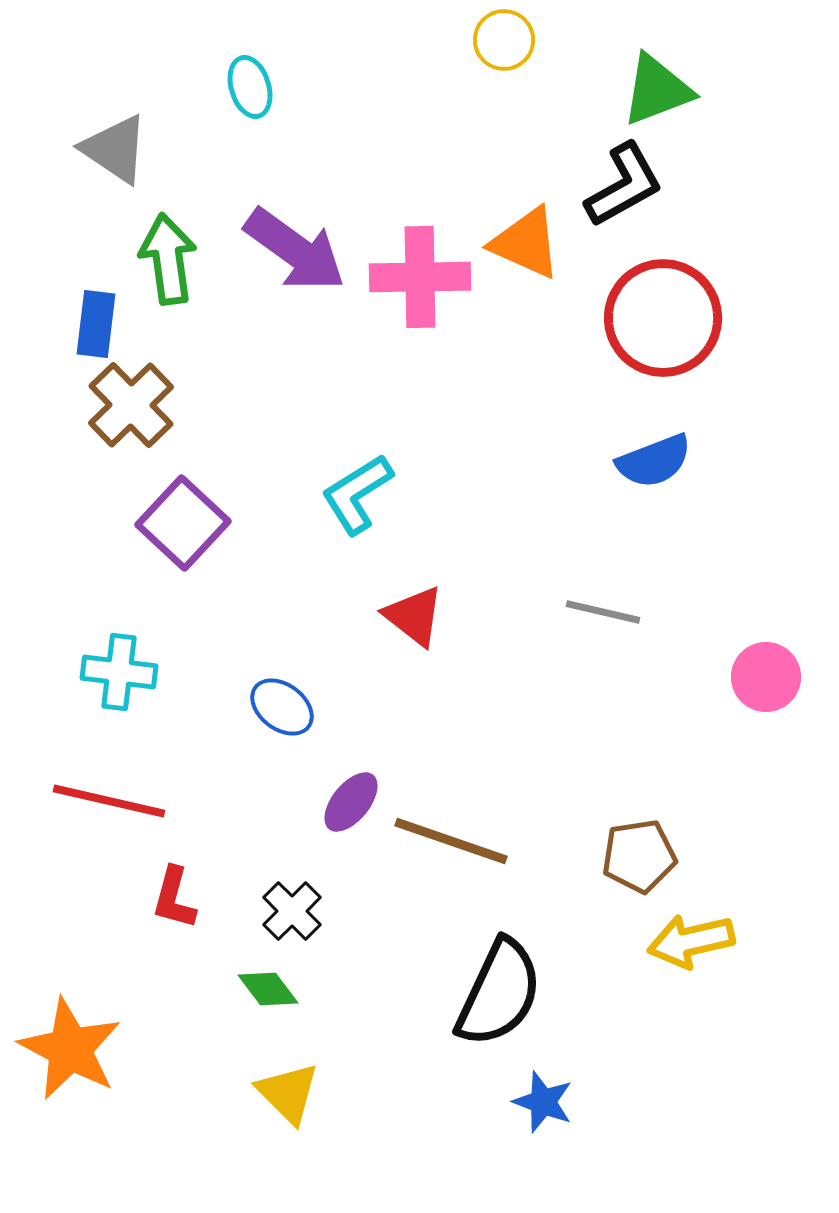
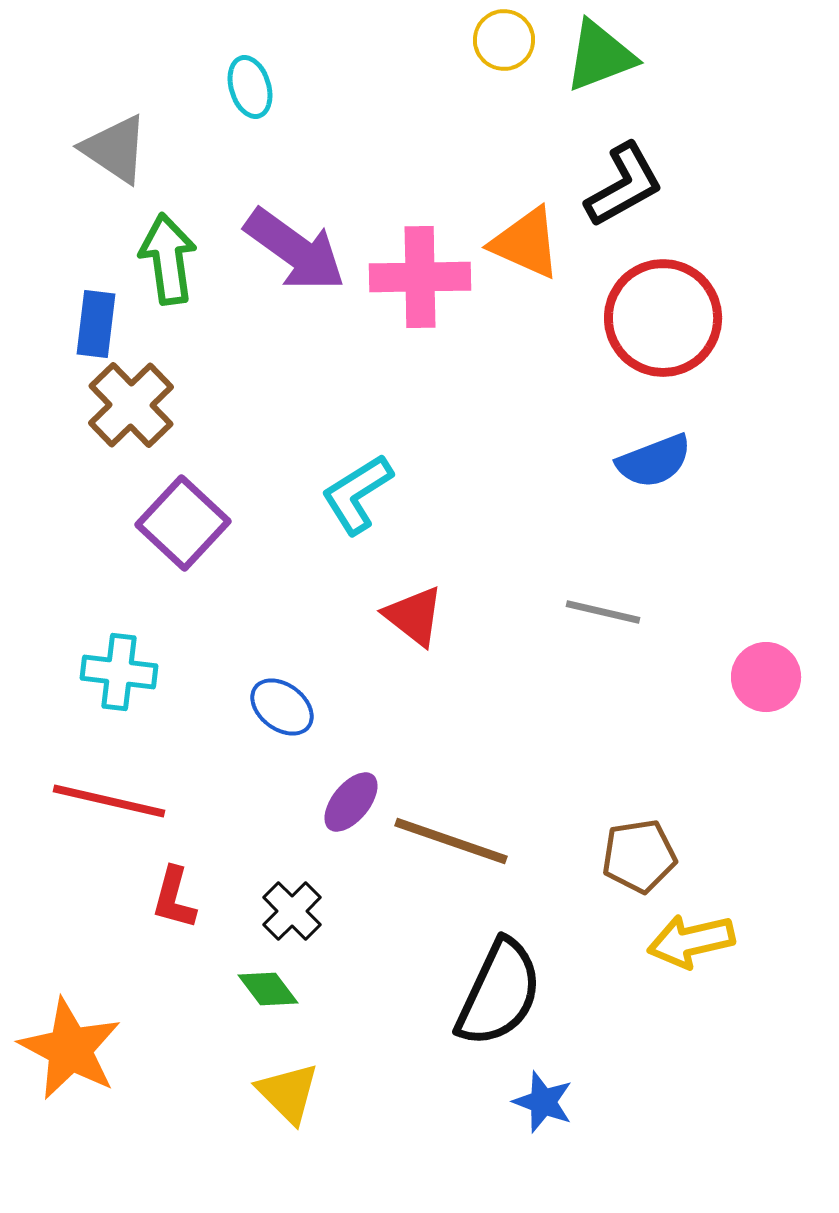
green triangle: moved 57 px left, 34 px up
